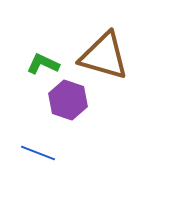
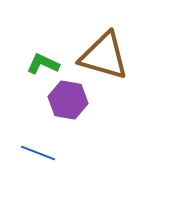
purple hexagon: rotated 9 degrees counterclockwise
